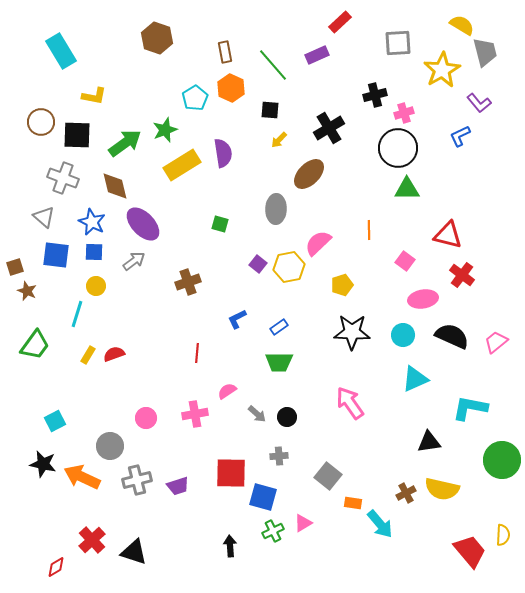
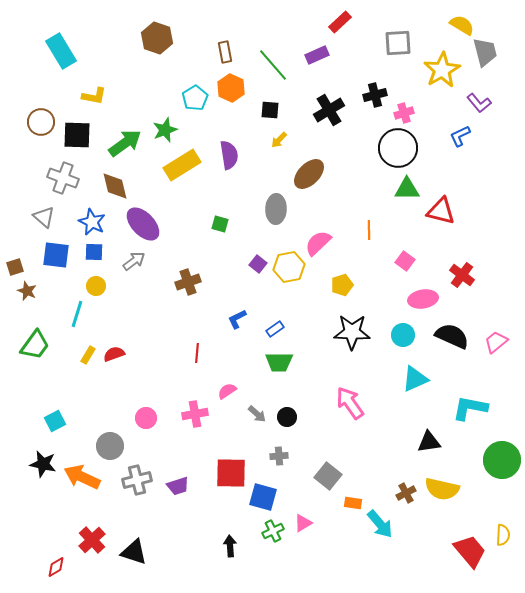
black cross at (329, 128): moved 18 px up
purple semicircle at (223, 153): moved 6 px right, 2 px down
red triangle at (448, 235): moved 7 px left, 24 px up
blue rectangle at (279, 327): moved 4 px left, 2 px down
